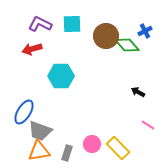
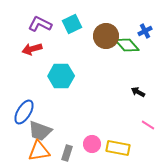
cyan square: rotated 24 degrees counterclockwise
yellow rectangle: rotated 35 degrees counterclockwise
